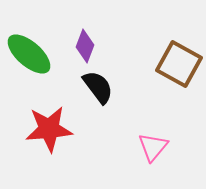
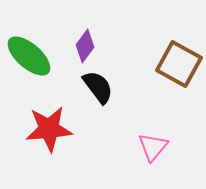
purple diamond: rotated 16 degrees clockwise
green ellipse: moved 2 px down
